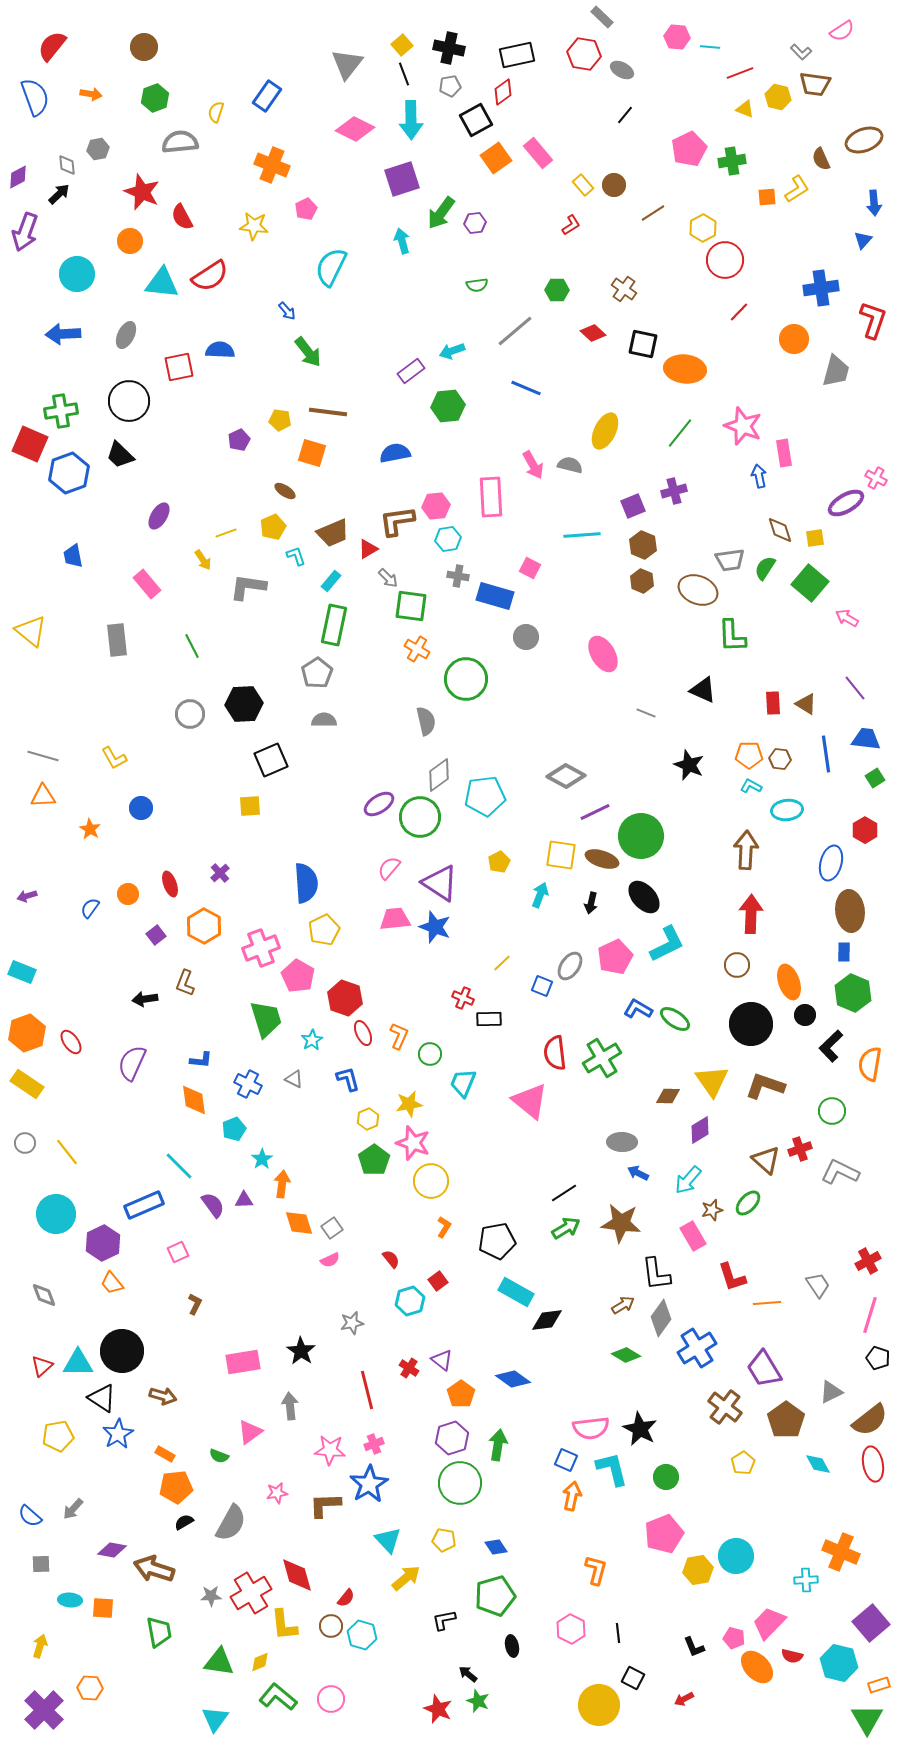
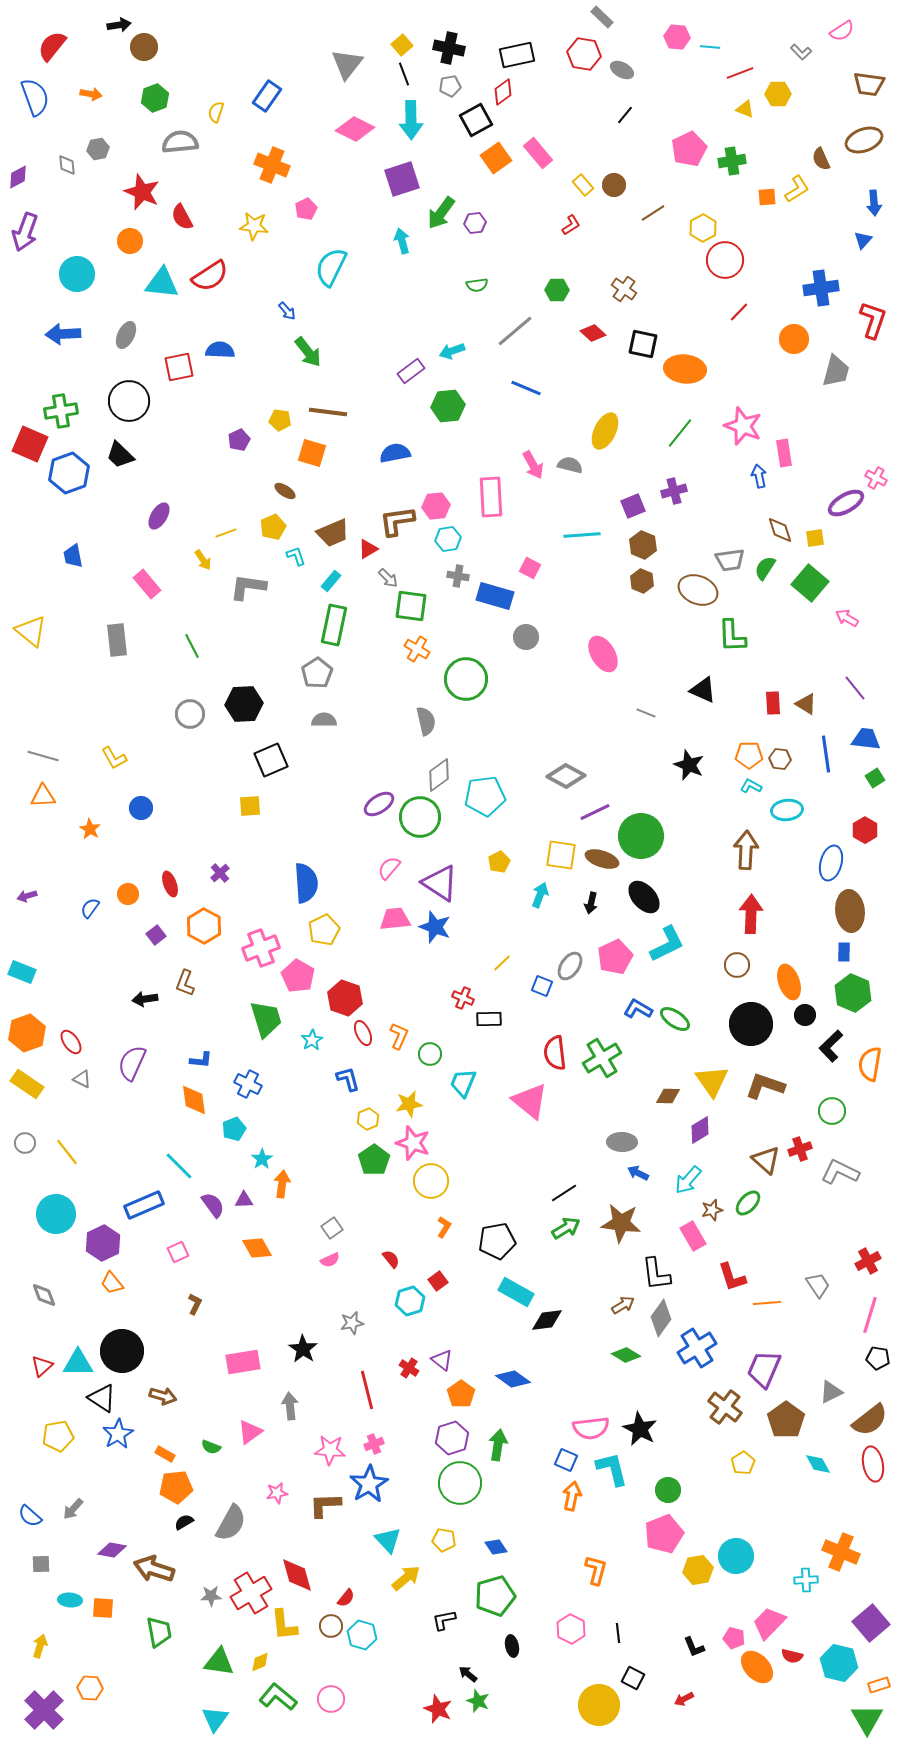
brown trapezoid at (815, 84): moved 54 px right
yellow hexagon at (778, 97): moved 3 px up; rotated 15 degrees counterclockwise
black arrow at (59, 194): moved 60 px right, 169 px up; rotated 35 degrees clockwise
gray triangle at (294, 1079): moved 212 px left
orange diamond at (299, 1223): moved 42 px left, 25 px down; rotated 12 degrees counterclockwise
black star at (301, 1351): moved 2 px right, 2 px up
black pentagon at (878, 1358): rotated 10 degrees counterclockwise
purple trapezoid at (764, 1369): rotated 54 degrees clockwise
green semicircle at (219, 1456): moved 8 px left, 9 px up
green circle at (666, 1477): moved 2 px right, 13 px down
